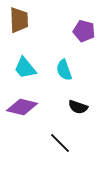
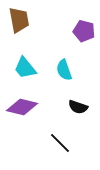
brown trapezoid: rotated 8 degrees counterclockwise
